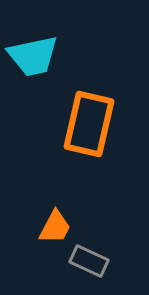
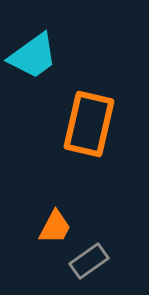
cyan trapezoid: rotated 24 degrees counterclockwise
gray rectangle: rotated 60 degrees counterclockwise
